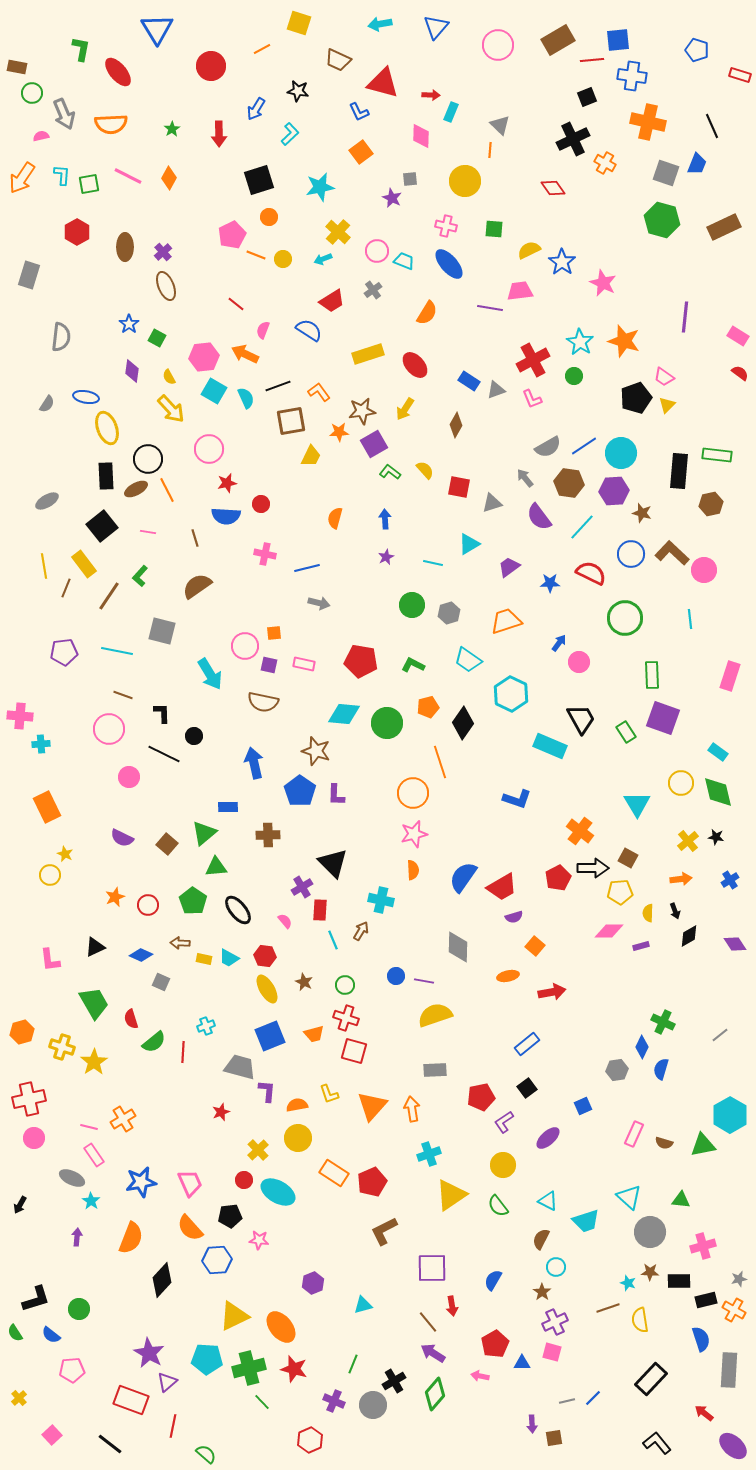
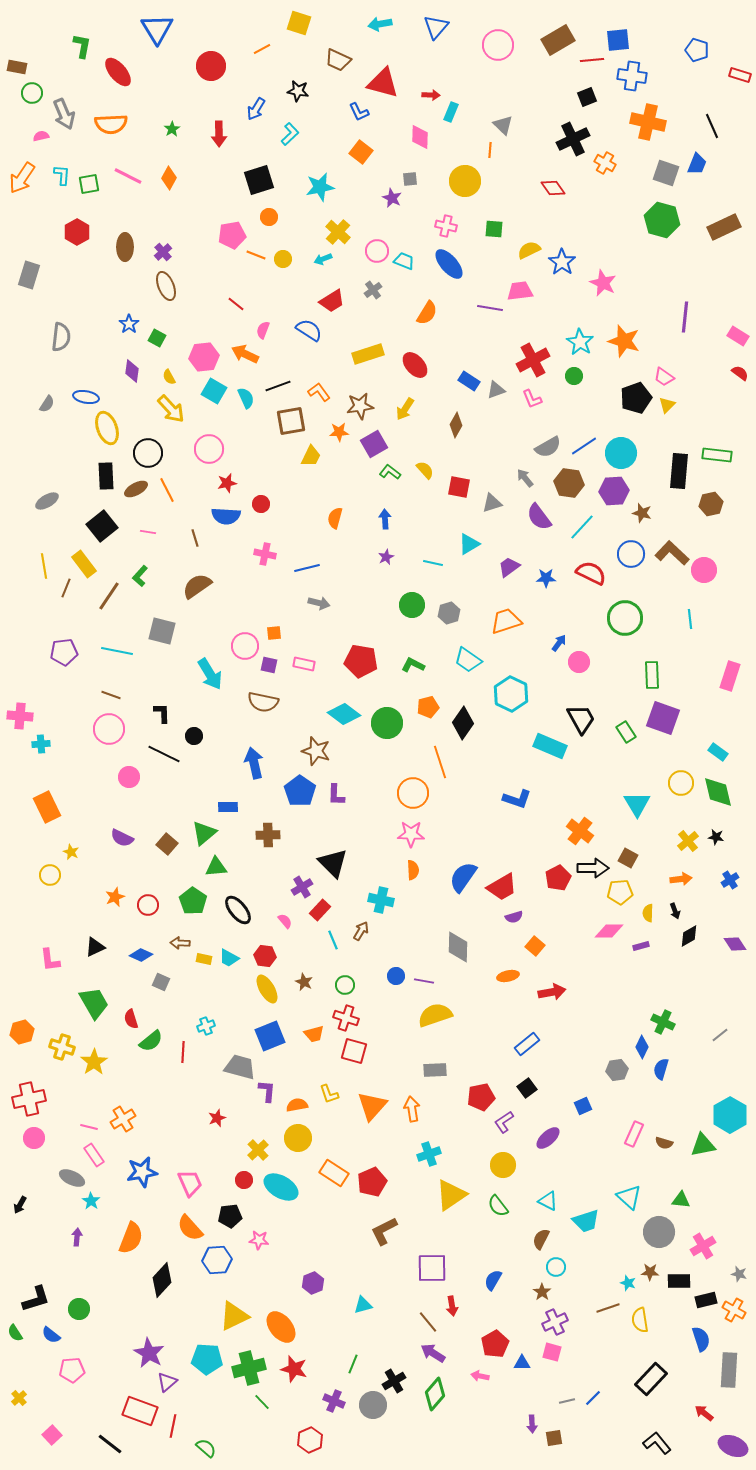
green L-shape at (81, 49): moved 1 px right, 3 px up
gray triangle at (500, 125): moved 3 px right
pink diamond at (421, 136): moved 1 px left, 1 px down
orange square at (361, 152): rotated 15 degrees counterclockwise
pink pentagon at (232, 235): rotated 16 degrees clockwise
brown star at (362, 411): moved 2 px left, 5 px up
black circle at (148, 459): moved 6 px up
blue star at (550, 583): moved 4 px left, 5 px up
brown line at (123, 695): moved 12 px left
cyan diamond at (344, 714): rotated 32 degrees clockwise
pink star at (414, 834): moved 3 px left; rotated 16 degrees clockwise
yellow star at (65, 854): moved 6 px right, 2 px up
red rectangle at (320, 910): rotated 40 degrees clockwise
green semicircle at (154, 1042): moved 3 px left, 1 px up
red star at (221, 1112): moved 4 px left, 6 px down
blue star at (141, 1182): moved 1 px right, 10 px up
cyan ellipse at (278, 1192): moved 3 px right, 5 px up
gray circle at (650, 1232): moved 9 px right
pink cross at (703, 1246): rotated 15 degrees counterclockwise
gray star at (739, 1279): moved 5 px up; rotated 28 degrees clockwise
red rectangle at (131, 1400): moved 9 px right, 11 px down
purple ellipse at (733, 1446): rotated 20 degrees counterclockwise
green semicircle at (206, 1454): moved 6 px up
